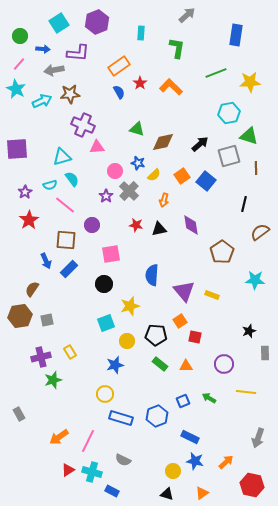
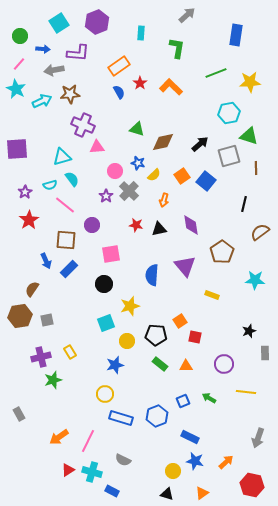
purple triangle at (184, 291): moved 1 px right, 25 px up
